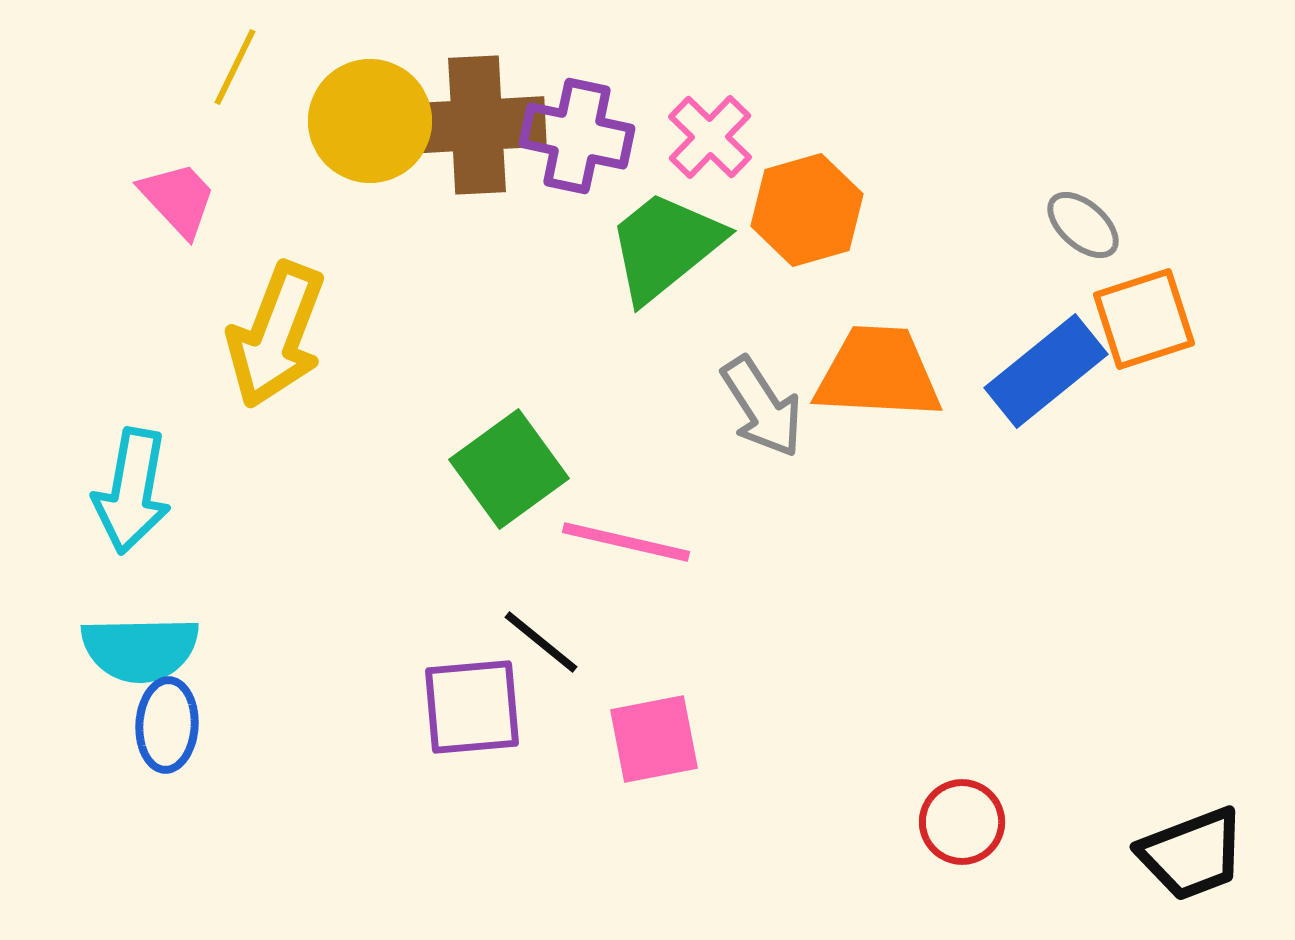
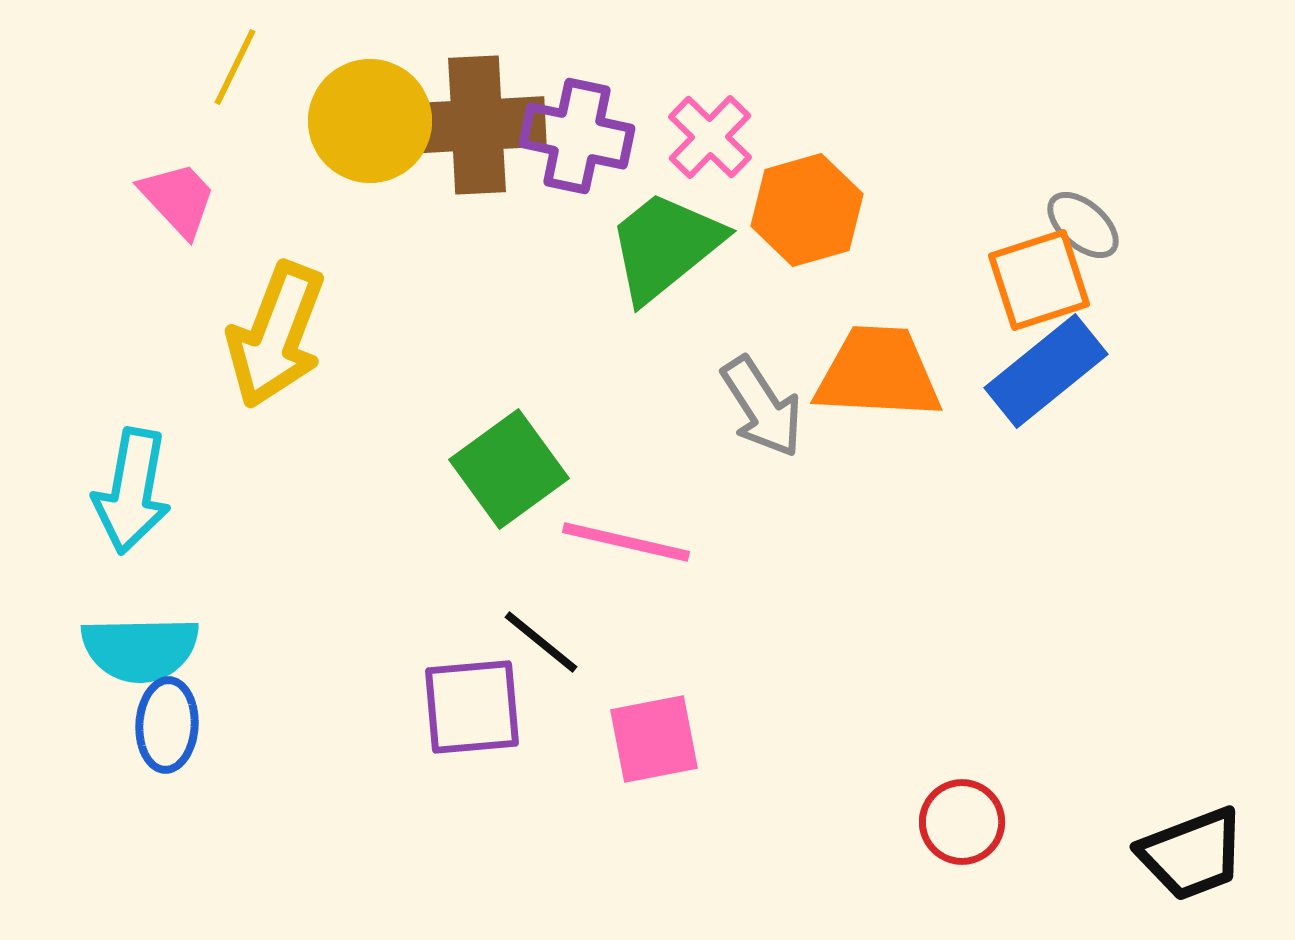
orange square: moved 105 px left, 39 px up
